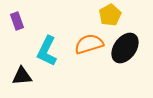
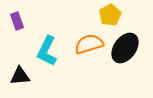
black triangle: moved 2 px left
